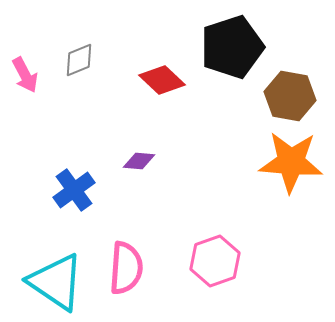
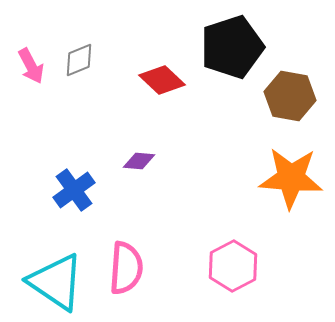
pink arrow: moved 6 px right, 9 px up
orange star: moved 16 px down
pink hexagon: moved 18 px right, 5 px down; rotated 9 degrees counterclockwise
